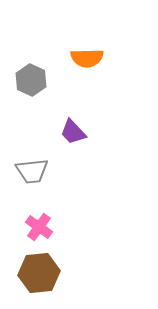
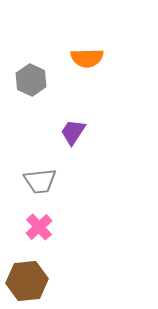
purple trapezoid: rotated 76 degrees clockwise
gray trapezoid: moved 8 px right, 10 px down
pink cross: rotated 12 degrees clockwise
brown hexagon: moved 12 px left, 8 px down
